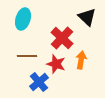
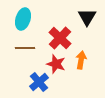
black triangle: rotated 18 degrees clockwise
red cross: moved 2 px left
brown line: moved 2 px left, 8 px up
